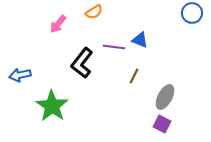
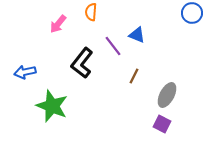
orange semicircle: moved 3 px left; rotated 126 degrees clockwise
blue triangle: moved 3 px left, 5 px up
purple line: moved 1 px left, 1 px up; rotated 45 degrees clockwise
blue arrow: moved 5 px right, 3 px up
gray ellipse: moved 2 px right, 2 px up
green star: rotated 12 degrees counterclockwise
